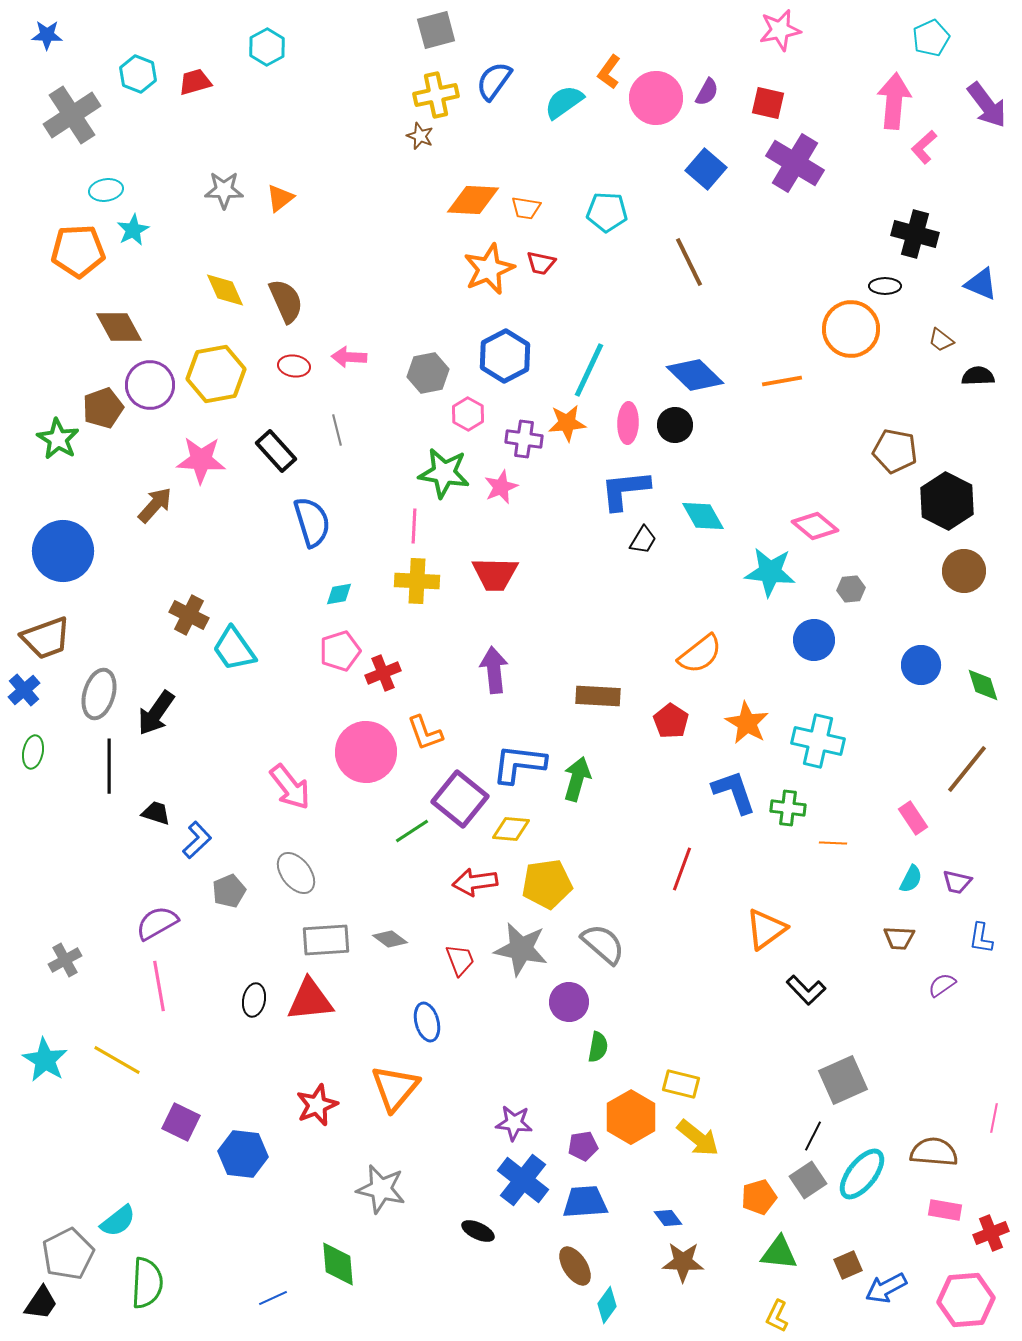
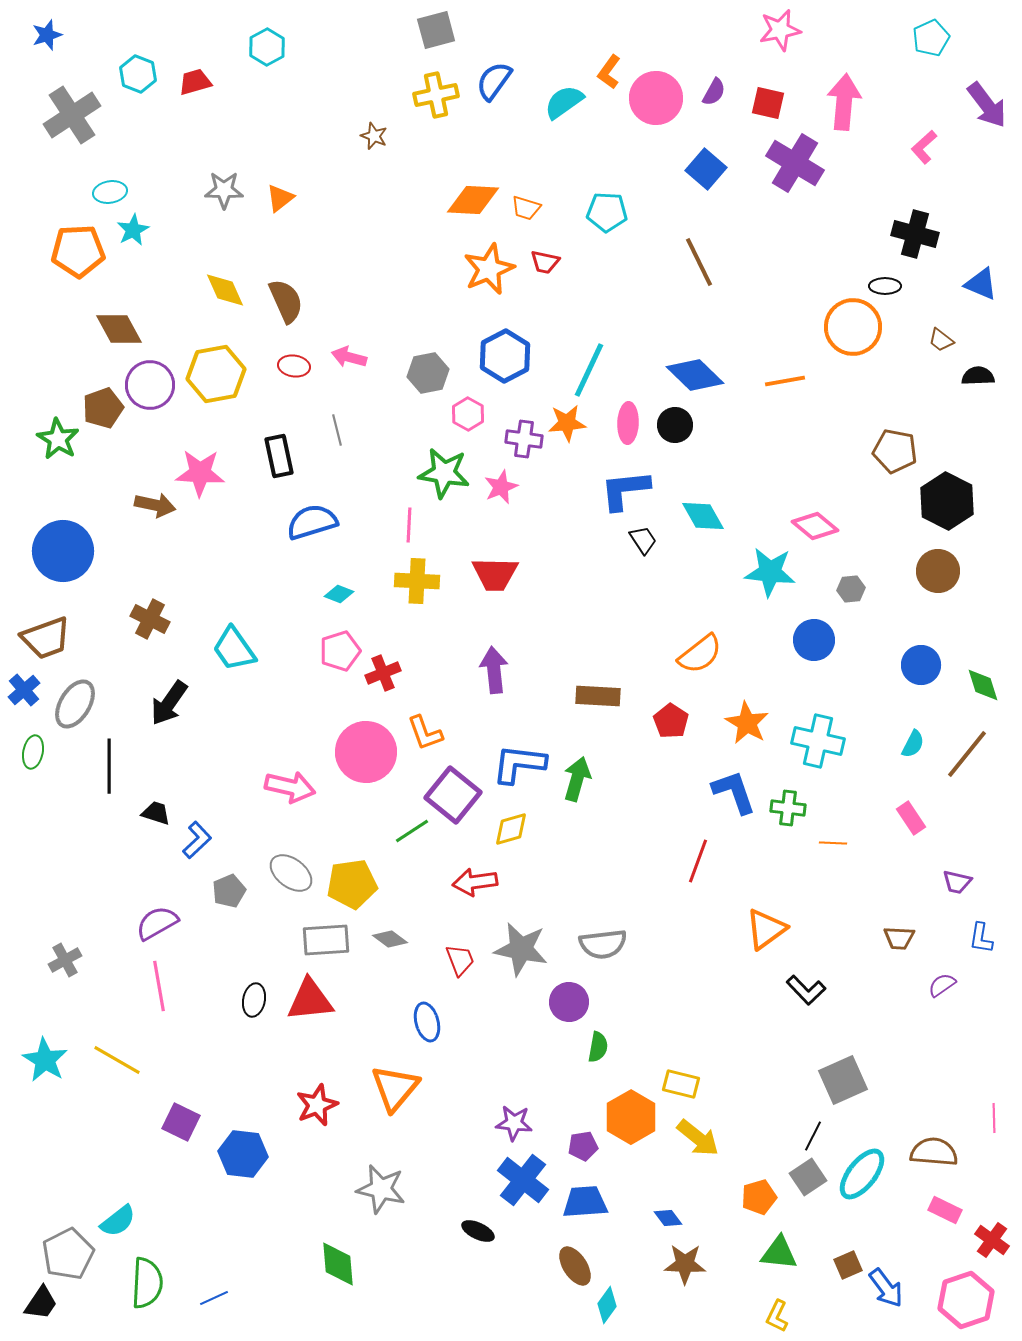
blue star at (47, 35): rotated 20 degrees counterclockwise
purple semicircle at (707, 92): moved 7 px right
pink arrow at (894, 101): moved 50 px left, 1 px down
brown star at (420, 136): moved 46 px left
cyan ellipse at (106, 190): moved 4 px right, 2 px down
orange trapezoid at (526, 208): rotated 8 degrees clockwise
brown line at (689, 262): moved 10 px right
red trapezoid at (541, 263): moved 4 px right, 1 px up
brown diamond at (119, 327): moved 2 px down
orange circle at (851, 329): moved 2 px right, 2 px up
pink arrow at (349, 357): rotated 12 degrees clockwise
orange line at (782, 381): moved 3 px right
black rectangle at (276, 451): moved 3 px right, 5 px down; rotated 30 degrees clockwise
pink star at (201, 460): moved 1 px left, 13 px down
brown arrow at (155, 505): rotated 60 degrees clockwise
blue semicircle at (312, 522): rotated 90 degrees counterclockwise
pink line at (414, 526): moved 5 px left, 1 px up
black trapezoid at (643, 540): rotated 64 degrees counterclockwise
brown circle at (964, 571): moved 26 px left
cyan diamond at (339, 594): rotated 32 degrees clockwise
brown cross at (189, 615): moved 39 px left, 4 px down
gray ellipse at (99, 694): moved 24 px left, 10 px down; rotated 15 degrees clockwise
black arrow at (156, 713): moved 13 px right, 10 px up
brown line at (967, 769): moved 15 px up
pink arrow at (290, 787): rotated 39 degrees counterclockwise
purple square at (460, 799): moved 7 px left, 4 px up
pink rectangle at (913, 818): moved 2 px left
yellow diamond at (511, 829): rotated 21 degrees counterclockwise
red line at (682, 869): moved 16 px right, 8 px up
gray ellipse at (296, 873): moved 5 px left; rotated 15 degrees counterclockwise
cyan semicircle at (911, 879): moved 2 px right, 135 px up
yellow pentagon at (547, 884): moved 195 px left
gray semicircle at (603, 944): rotated 132 degrees clockwise
pink line at (994, 1118): rotated 12 degrees counterclockwise
gray square at (808, 1180): moved 3 px up
pink rectangle at (945, 1210): rotated 16 degrees clockwise
red cross at (991, 1233): moved 1 px right, 7 px down; rotated 32 degrees counterclockwise
brown star at (683, 1262): moved 2 px right, 2 px down
blue arrow at (886, 1288): rotated 99 degrees counterclockwise
blue line at (273, 1298): moved 59 px left
pink hexagon at (966, 1300): rotated 14 degrees counterclockwise
